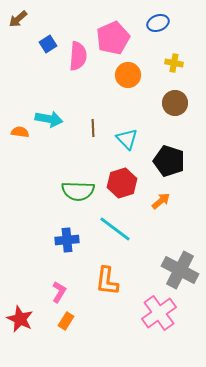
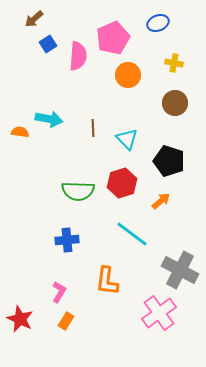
brown arrow: moved 16 px right
cyan line: moved 17 px right, 5 px down
